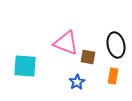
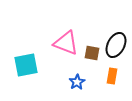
black ellipse: rotated 40 degrees clockwise
brown square: moved 4 px right, 4 px up
cyan square: moved 1 px right, 1 px up; rotated 15 degrees counterclockwise
orange rectangle: moved 1 px left
